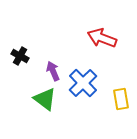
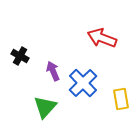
green triangle: moved 8 px down; rotated 35 degrees clockwise
